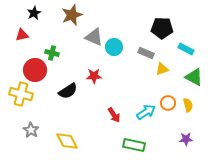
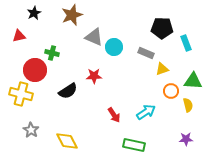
red triangle: moved 3 px left, 1 px down
cyan rectangle: moved 6 px up; rotated 42 degrees clockwise
green triangle: moved 1 px left, 4 px down; rotated 24 degrees counterclockwise
orange circle: moved 3 px right, 12 px up
